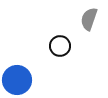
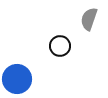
blue circle: moved 1 px up
